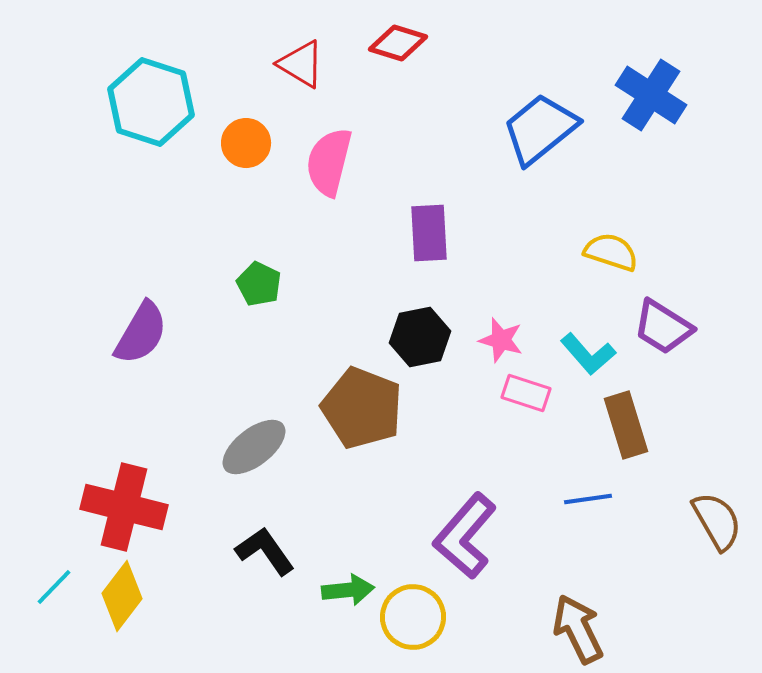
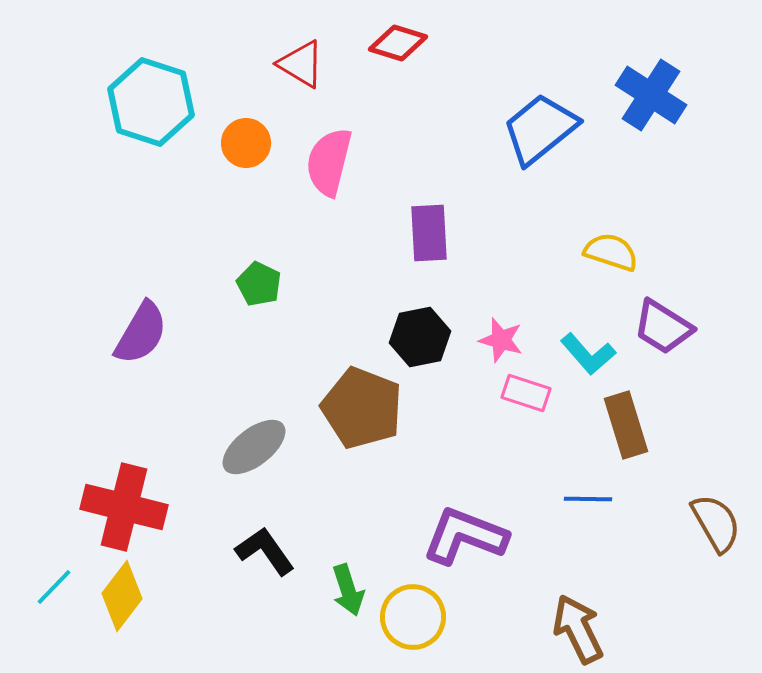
blue line: rotated 9 degrees clockwise
brown semicircle: moved 1 px left, 2 px down
purple L-shape: rotated 70 degrees clockwise
green arrow: rotated 78 degrees clockwise
